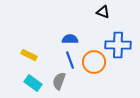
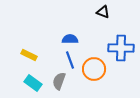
blue cross: moved 3 px right, 3 px down
orange circle: moved 7 px down
